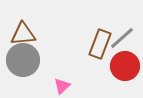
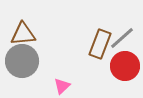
gray circle: moved 1 px left, 1 px down
